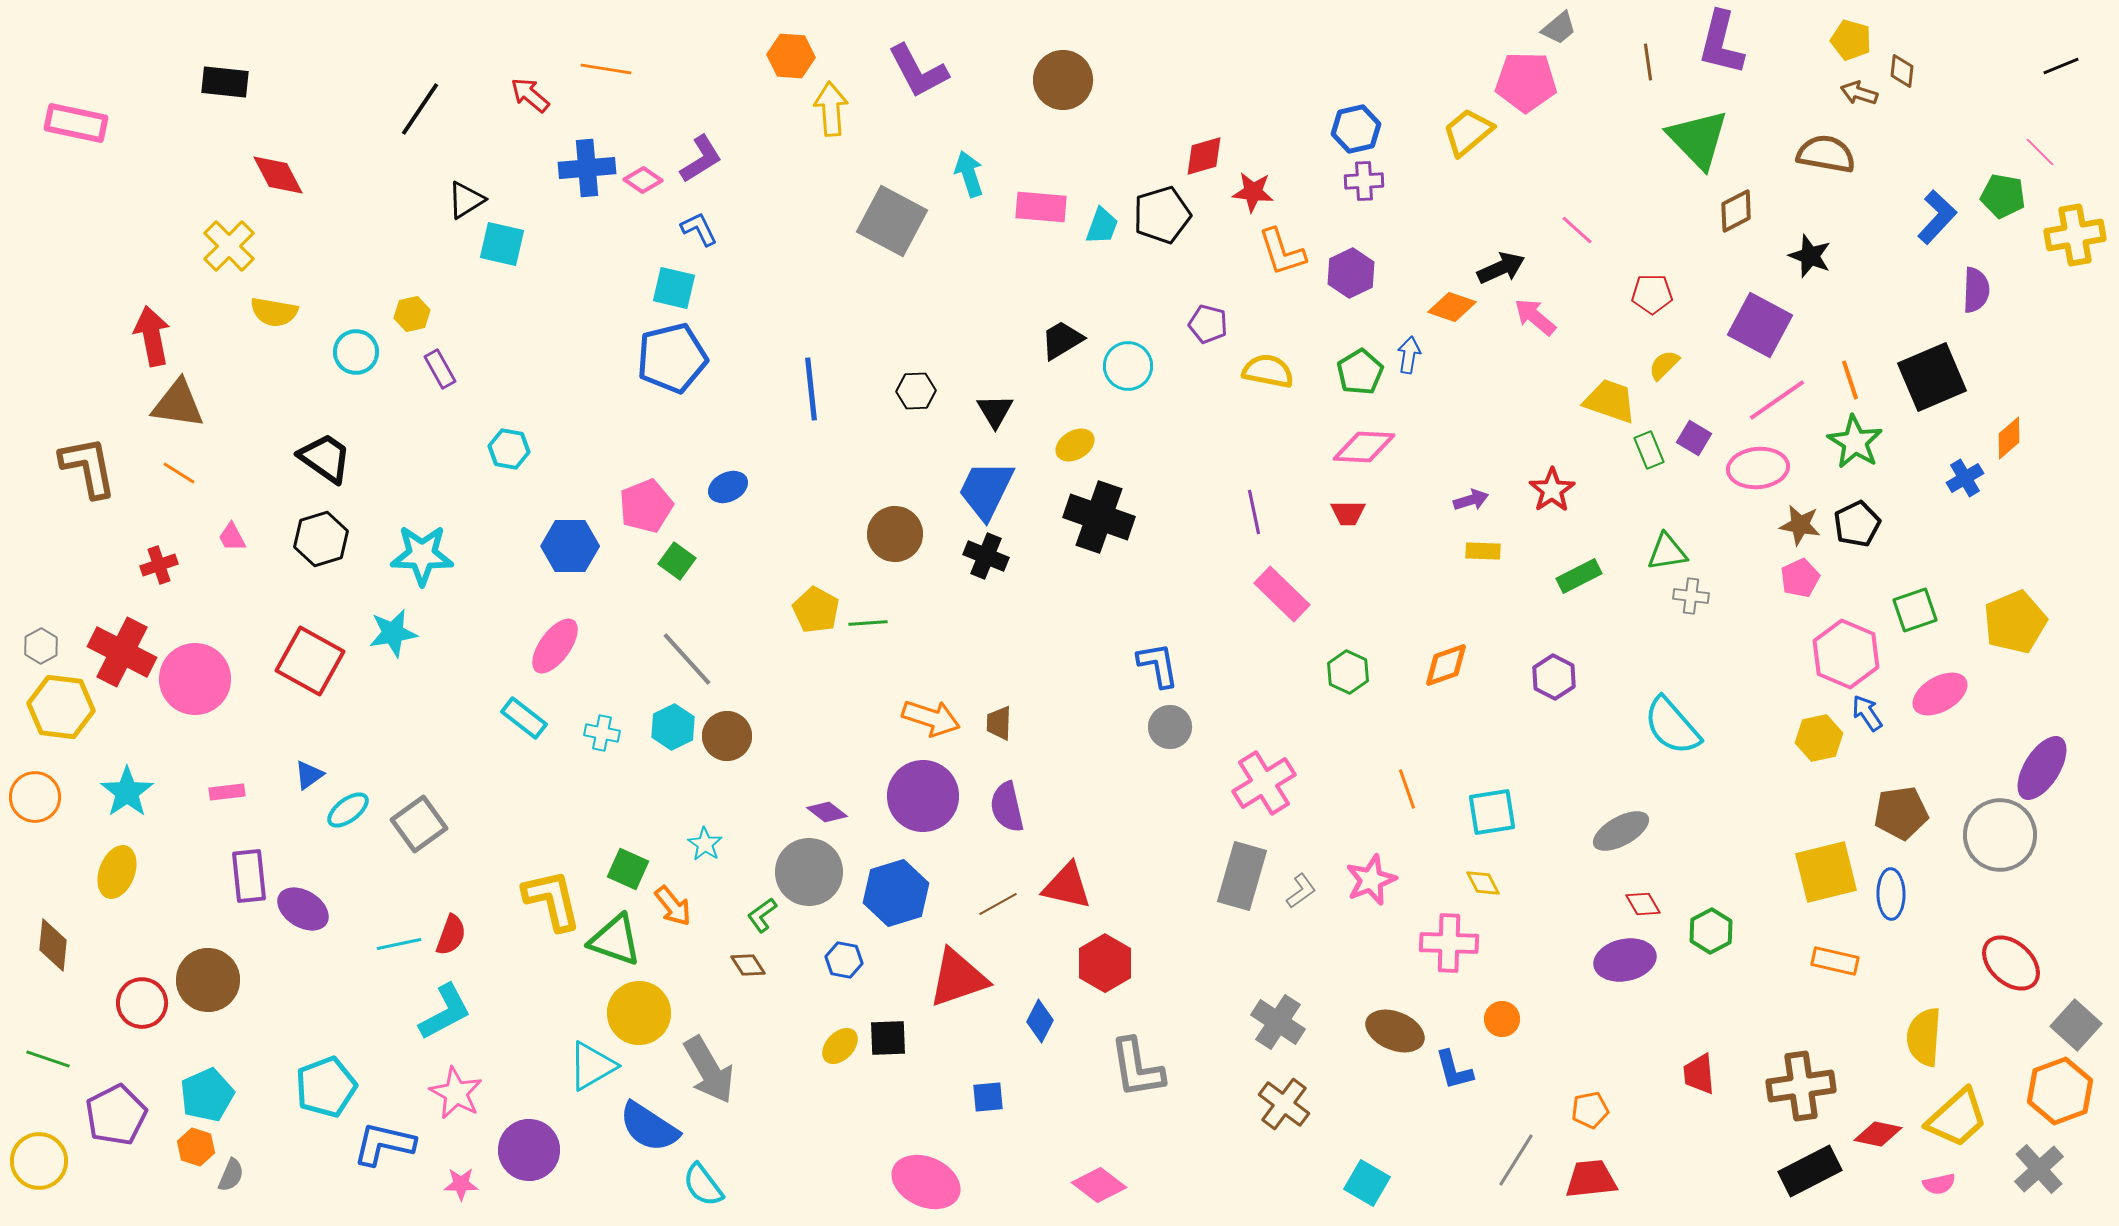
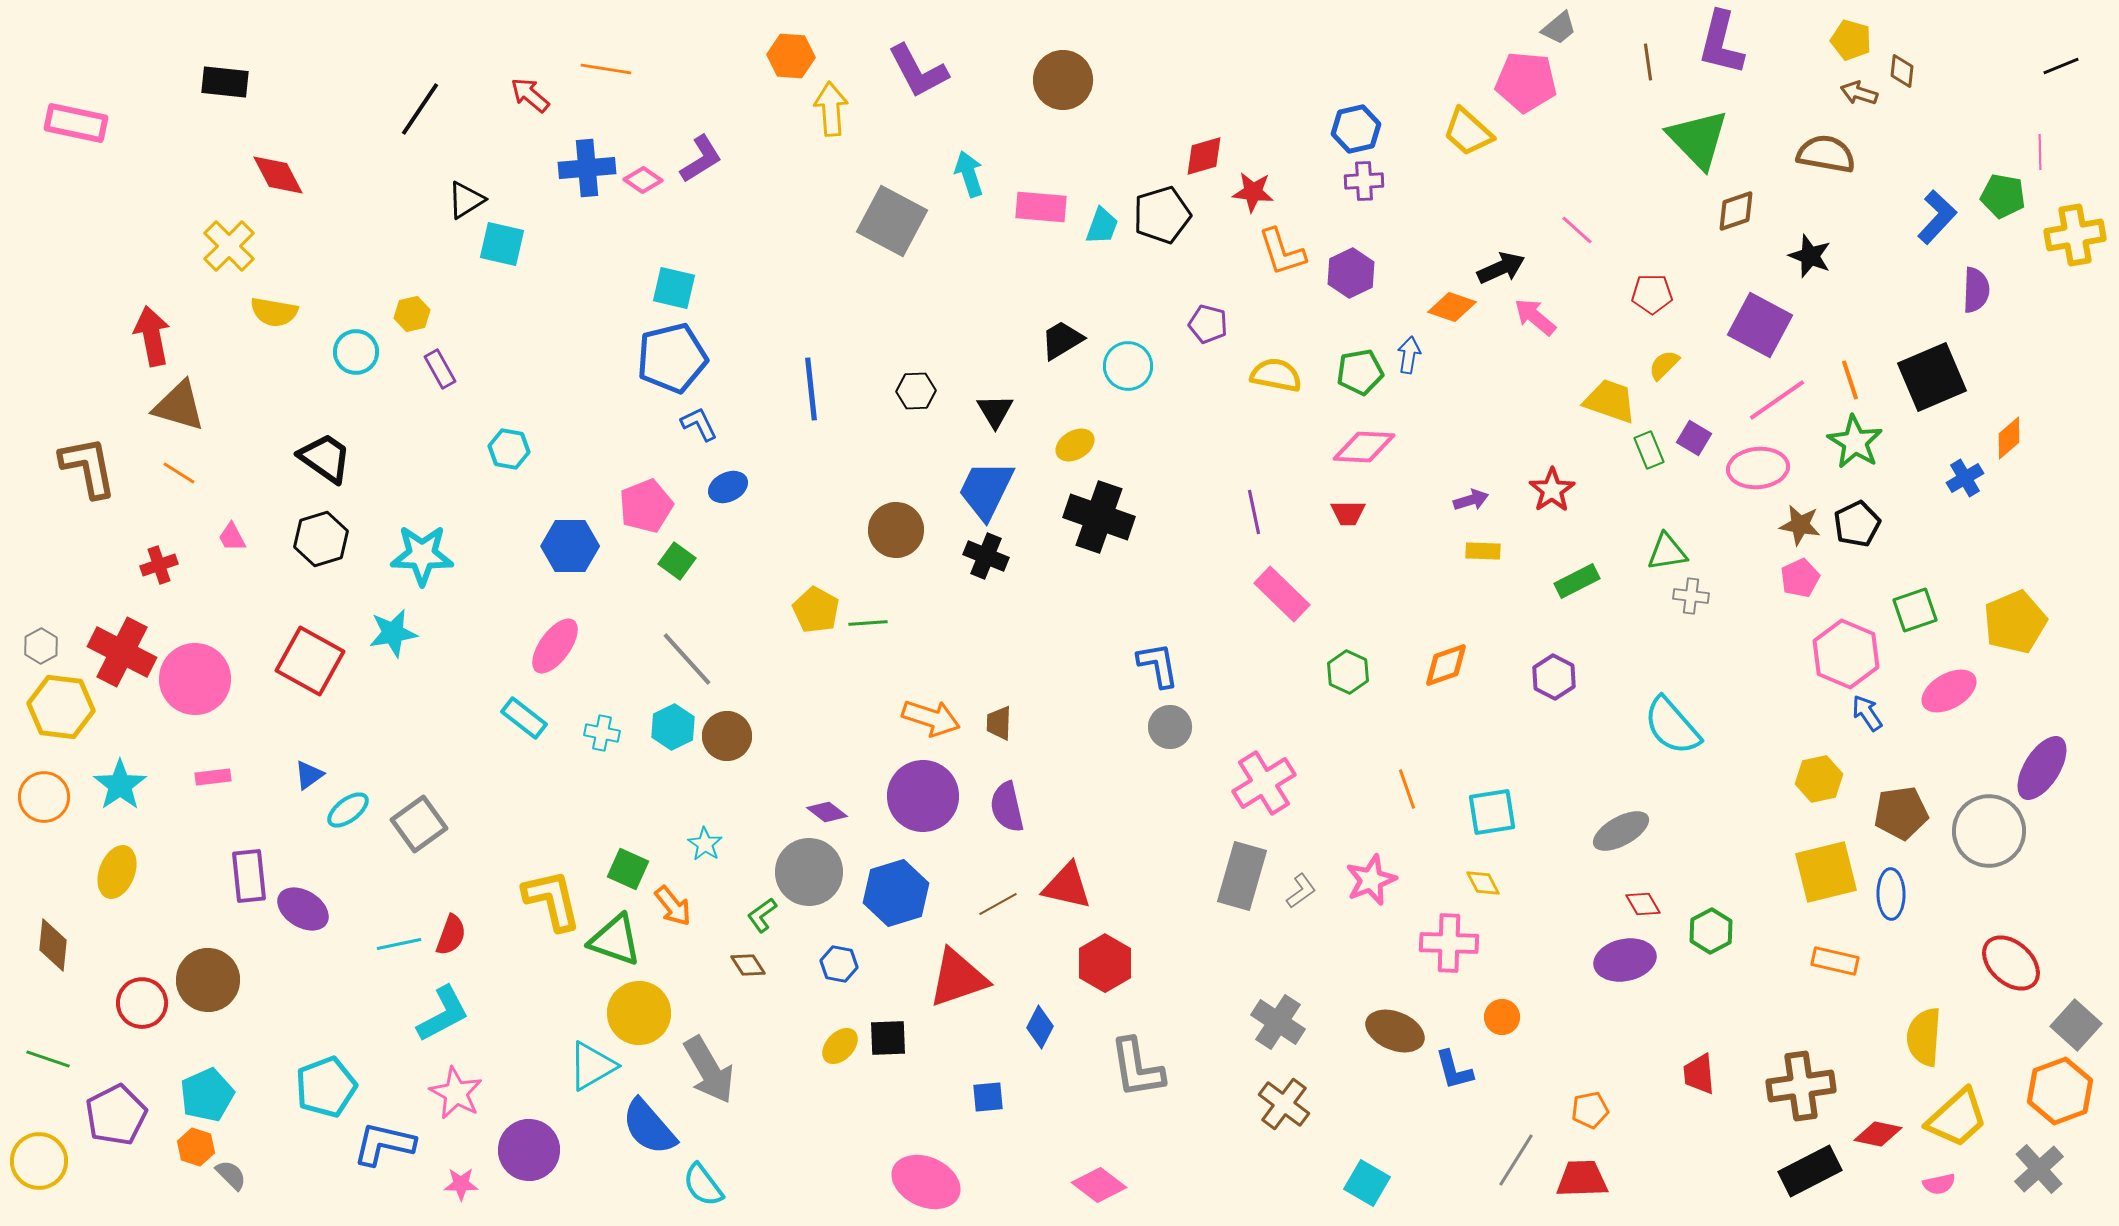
pink pentagon at (1526, 82): rotated 4 degrees clockwise
yellow trapezoid at (1468, 132): rotated 98 degrees counterclockwise
pink line at (2040, 152): rotated 44 degrees clockwise
brown diamond at (1736, 211): rotated 9 degrees clockwise
blue L-shape at (699, 229): moved 195 px down
yellow semicircle at (1268, 371): moved 8 px right, 4 px down
green pentagon at (1360, 372): rotated 21 degrees clockwise
brown triangle at (178, 404): moved 1 px right, 2 px down; rotated 8 degrees clockwise
brown circle at (895, 534): moved 1 px right, 4 px up
green rectangle at (1579, 576): moved 2 px left, 5 px down
pink ellipse at (1940, 694): moved 9 px right, 3 px up
yellow hexagon at (1819, 738): moved 41 px down
cyan star at (127, 792): moved 7 px left, 7 px up
pink rectangle at (227, 792): moved 14 px left, 15 px up
orange circle at (35, 797): moved 9 px right
gray circle at (2000, 835): moved 11 px left, 4 px up
blue hexagon at (844, 960): moved 5 px left, 4 px down
cyan L-shape at (445, 1012): moved 2 px left, 2 px down
orange circle at (1502, 1019): moved 2 px up
blue diamond at (1040, 1021): moved 6 px down
blue semicircle at (649, 1127): rotated 16 degrees clockwise
gray semicircle at (231, 1175): rotated 68 degrees counterclockwise
red trapezoid at (1591, 1179): moved 9 px left; rotated 4 degrees clockwise
